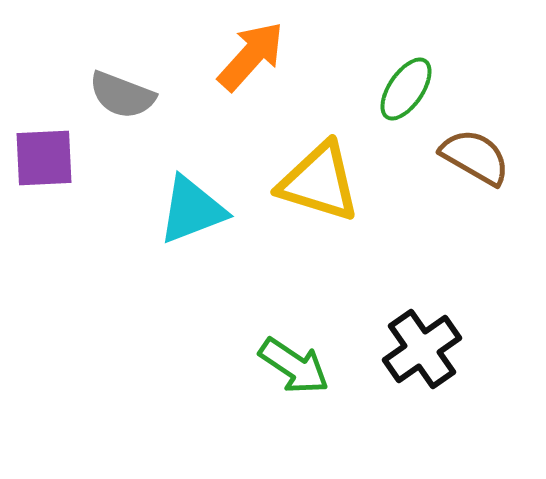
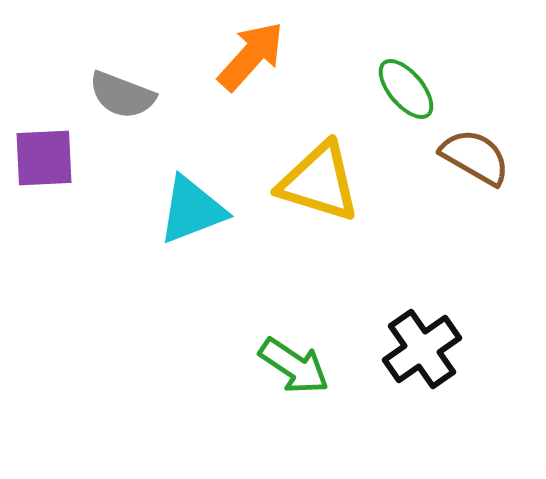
green ellipse: rotated 74 degrees counterclockwise
